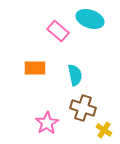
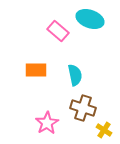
orange rectangle: moved 1 px right, 2 px down
